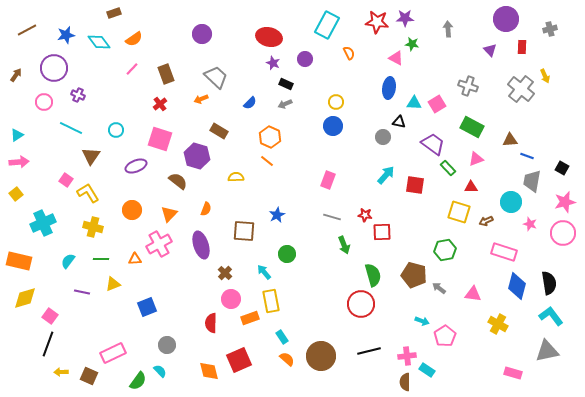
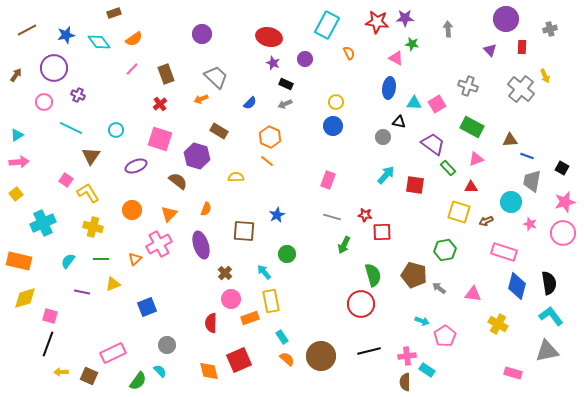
green arrow at (344, 245): rotated 48 degrees clockwise
orange triangle at (135, 259): rotated 40 degrees counterclockwise
pink square at (50, 316): rotated 21 degrees counterclockwise
